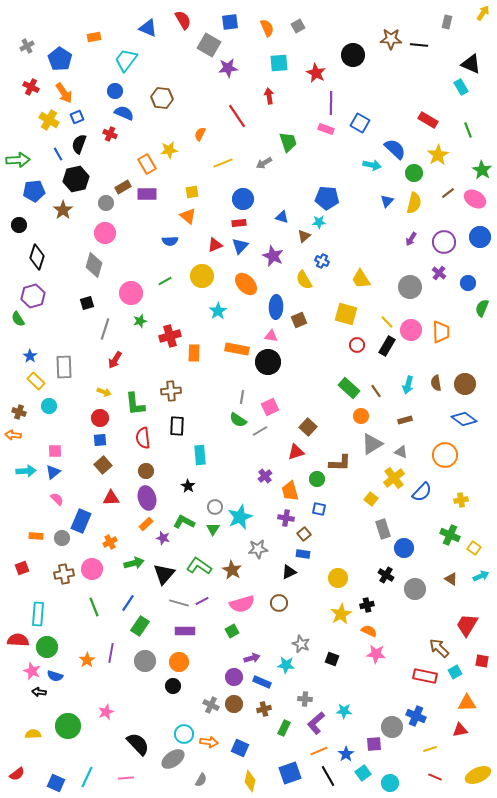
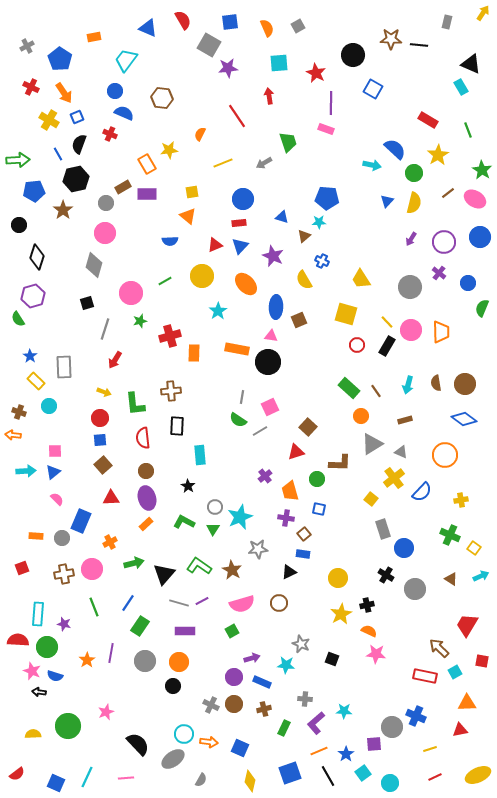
blue square at (360, 123): moved 13 px right, 34 px up
purple star at (163, 538): moved 99 px left, 86 px down
red line at (435, 777): rotated 48 degrees counterclockwise
